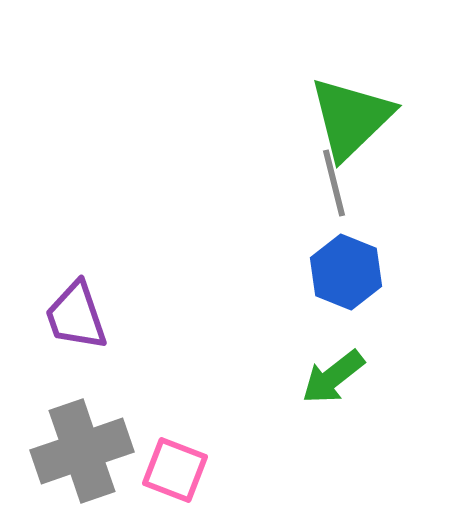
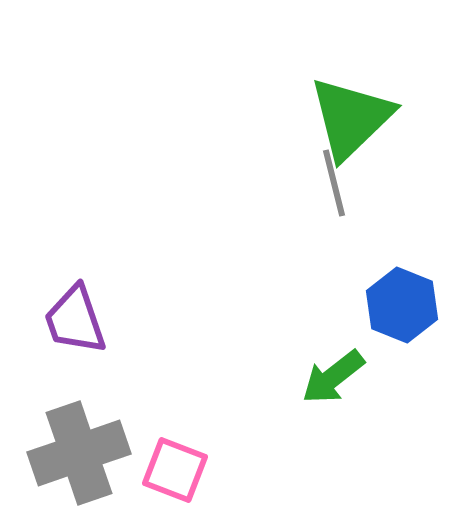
blue hexagon: moved 56 px right, 33 px down
purple trapezoid: moved 1 px left, 4 px down
gray cross: moved 3 px left, 2 px down
